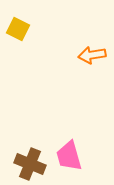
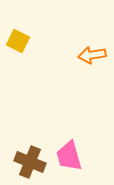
yellow square: moved 12 px down
brown cross: moved 2 px up
